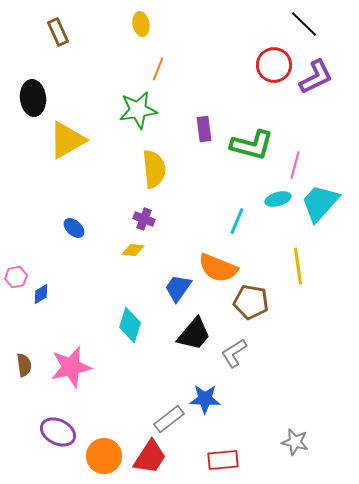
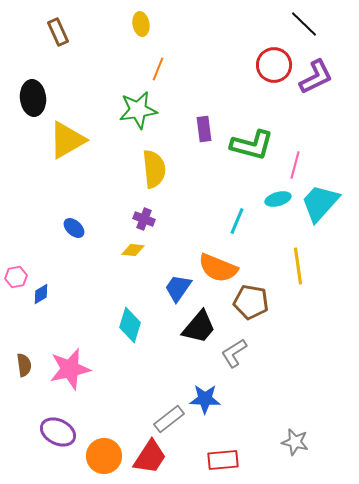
black trapezoid: moved 5 px right, 7 px up
pink star: moved 1 px left, 2 px down
